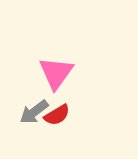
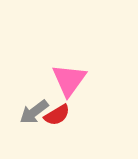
pink triangle: moved 13 px right, 7 px down
